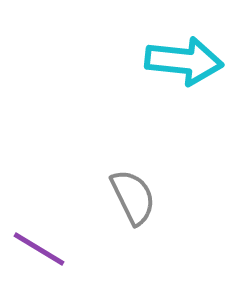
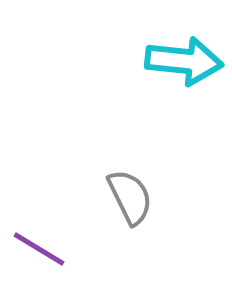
gray semicircle: moved 3 px left
